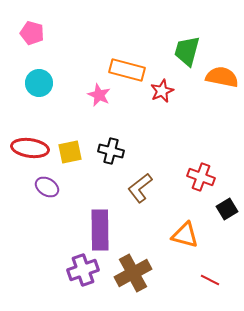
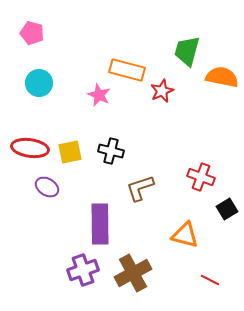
brown L-shape: rotated 20 degrees clockwise
purple rectangle: moved 6 px up
